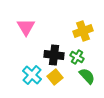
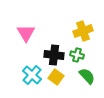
pink triangle: moved 6 px down
green cross: moved 2 px up; rotated 16 degrees counterclockwise
yellow square: moved 1 px right; rotated 14 degrees counterclockwise
